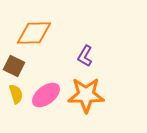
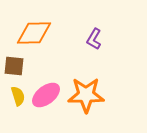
purple L-shape: moved 9 px right, 17 px up
brown square: rotated 20 degrees counterclockwise
yellow semicircle: moved 2 px right, 2 px down
